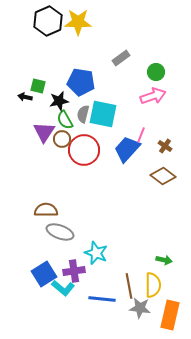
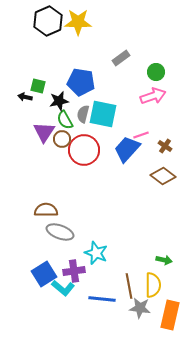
pink line: rotated 49 degrees clockwise
